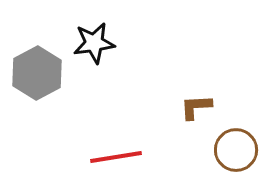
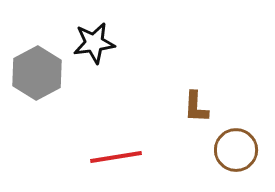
brown L-shape: rotated 84 degrees counterclockwise
